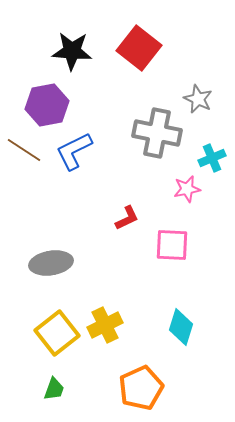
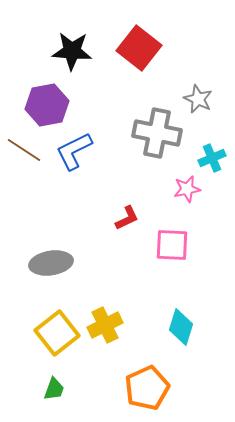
orange pentagon: moved 6 px right
